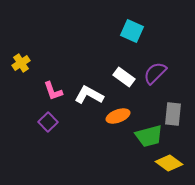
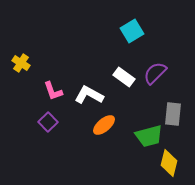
cyan square: rotated 35 degrees clockwise
yellow cross: rotated 24 degrees counterclockwise
orange ellipse: moved 14 px left, 9 px down; rotated 20 degrees counterclockwise
yellow diamond: rotated 68 degrees clockwise
